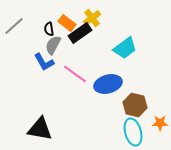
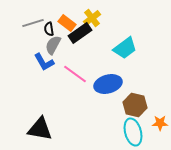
gray line: moved 19 px right, 3 px up; rotated 25 degrees clockwise
